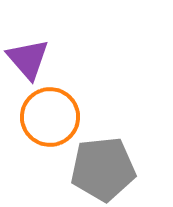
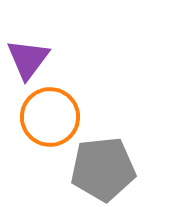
purple triangle: rotated 18 degrees clockwise
